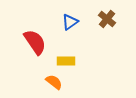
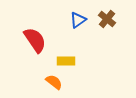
blue triangle: moved 8 px right, 2 px up
red semicircle: moved 2 px up
